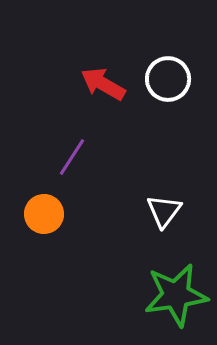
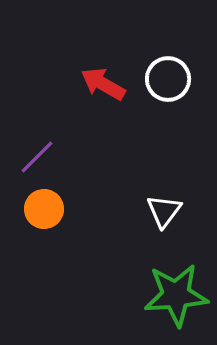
purple line: moved 35 px left; rotated 12 degrees clockwise
orange circle: moved 5 px up
green star: rotated 4 degrees clockwise
